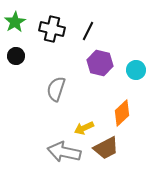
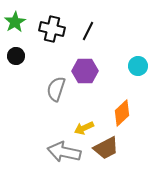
purple hexagon: moved 15 px left, 8 px down; rotated 15 degrees counterclockwise
cyan circle: moved 2 px right, 4 px up
